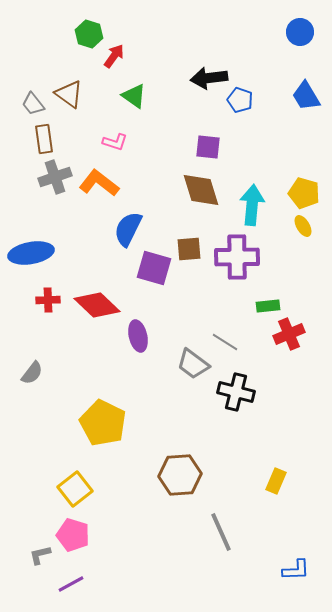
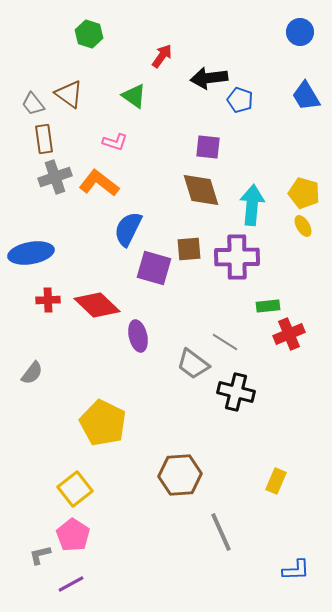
red arrow at (114, 56): moved 48 px right
pink pentagon at (73, 535): rotated 16 degrees clockwise
